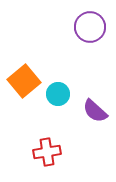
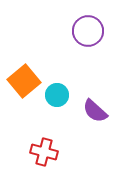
purple circle: moved 2 px left, 4 px down
cyan circle: moved 1 px left, 1 px down
red cross: moved 3 px left; rotated 24 degrees clockwise
